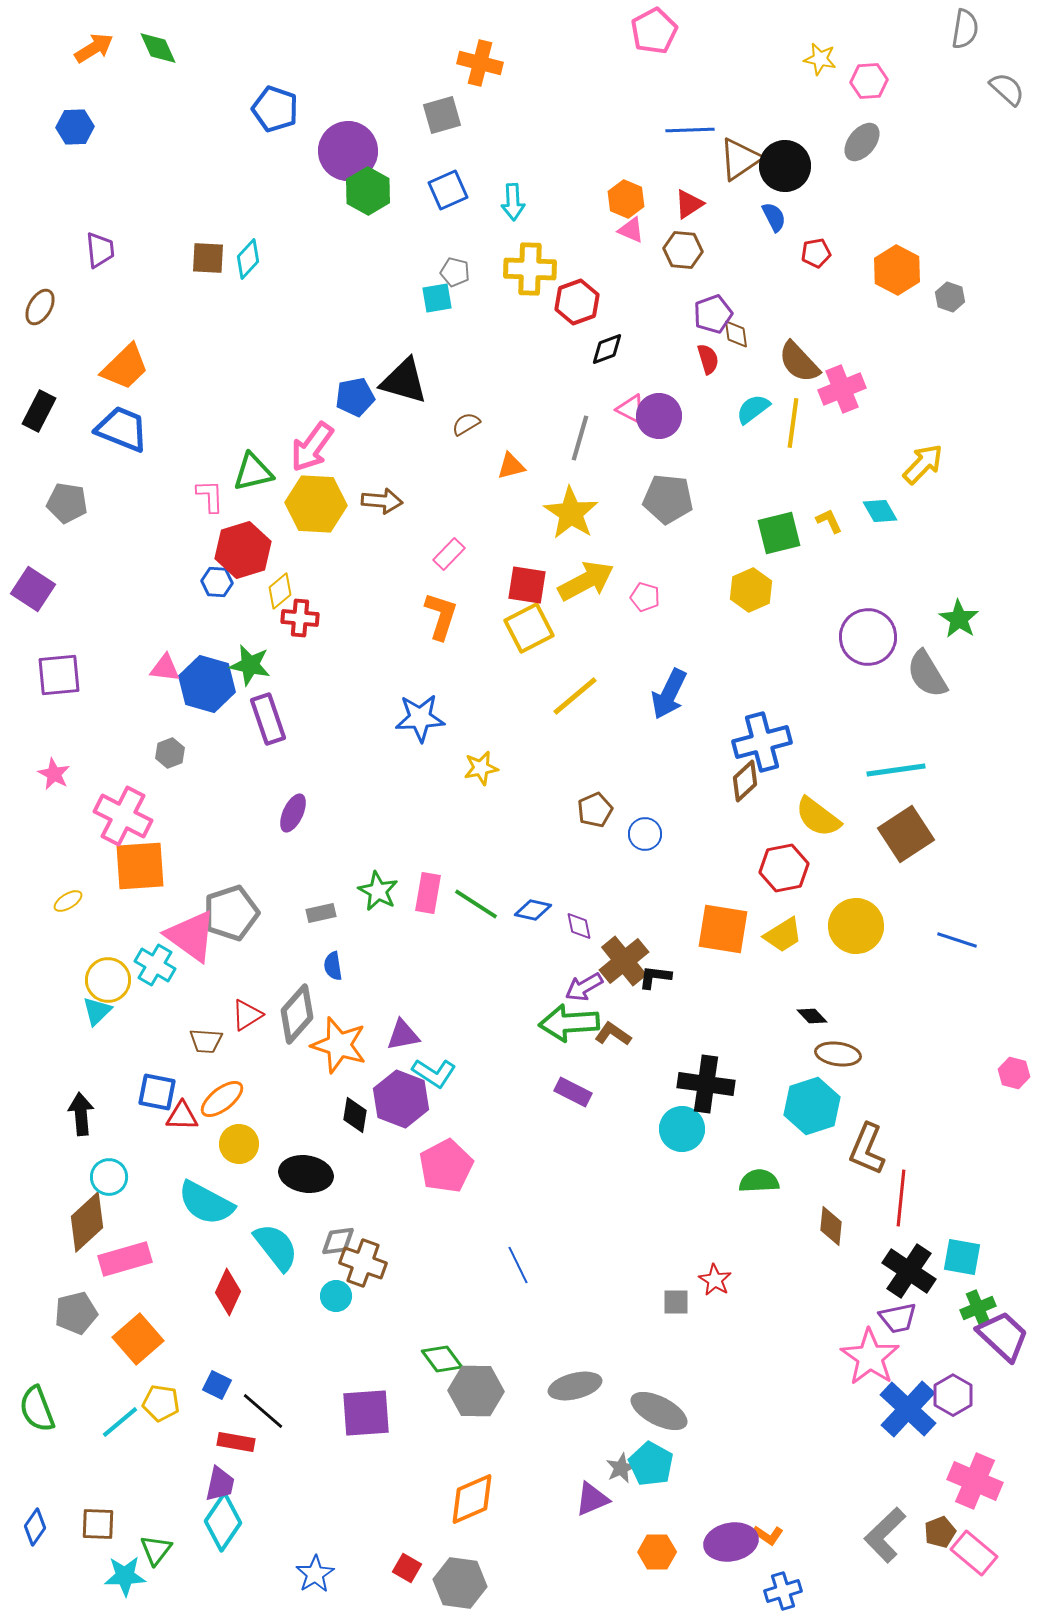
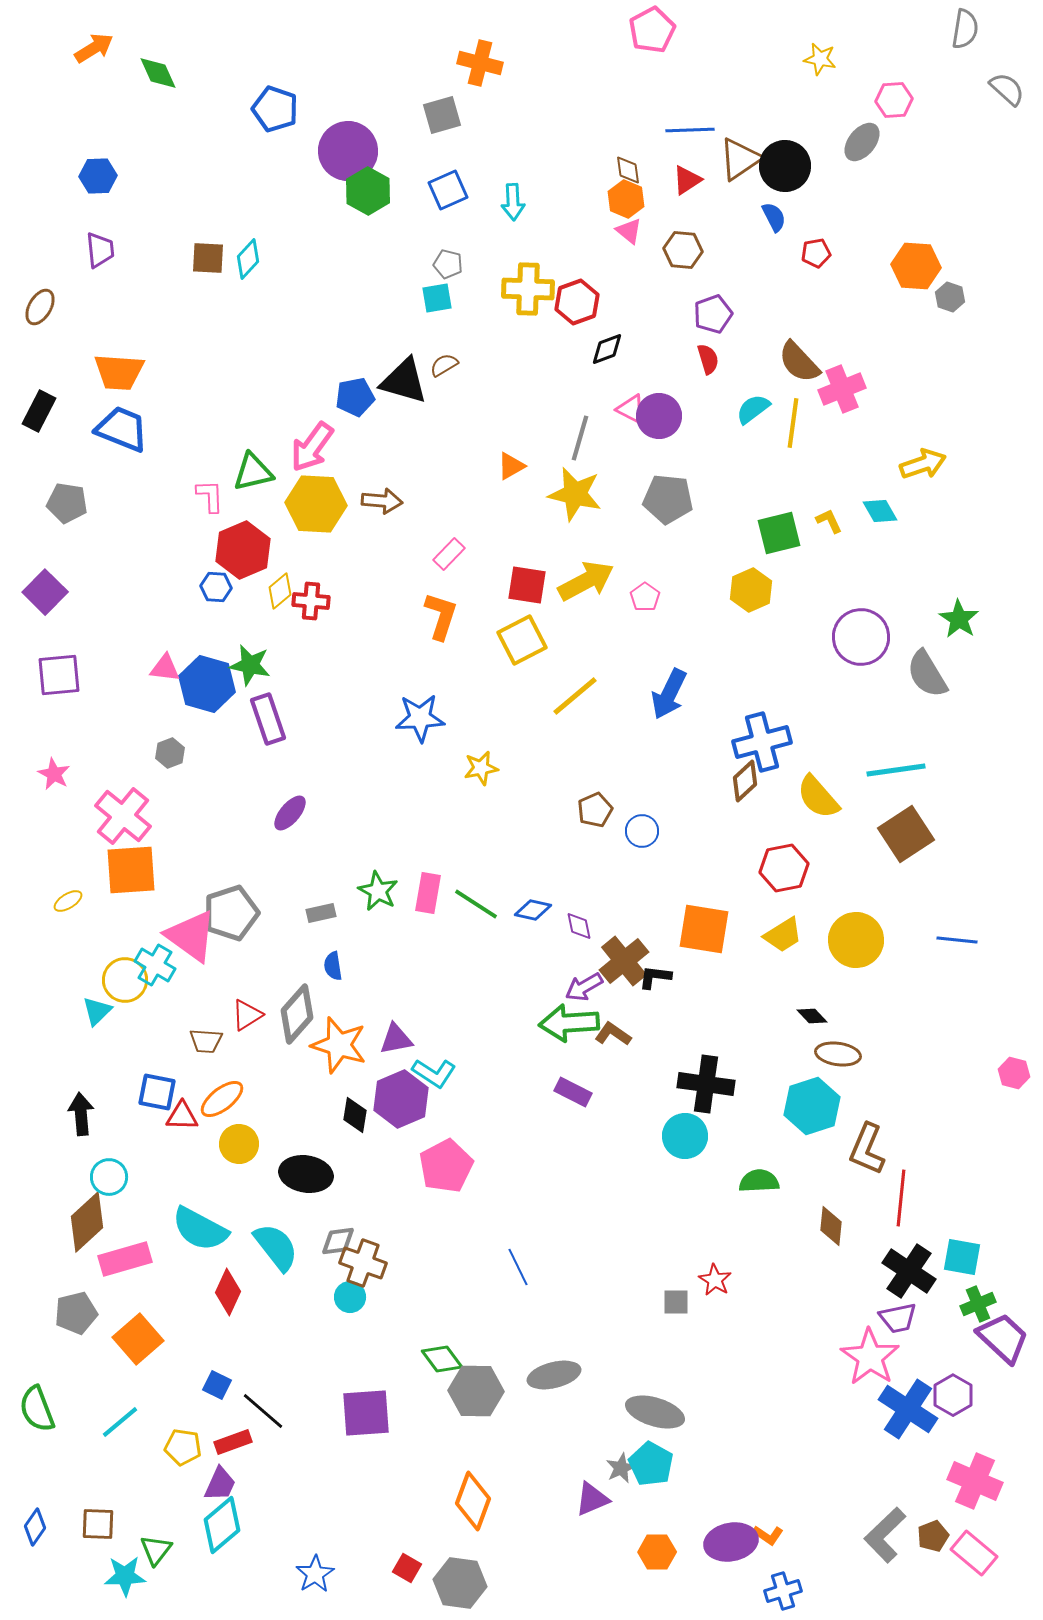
pink pentagon at (654, 31): moved 2 px left, 1 px up
green diamond at (158, 48): moved 25 px down
pink hexagon at (869, 81): moved 25 px right, 19 px down
blue hexagon at (75, 127): moved 23 px right, 49 px down
red triangle at (689, 204): moved 2 px left, 24 px up
pink triangle at (631, 230): moved 2 px left, 1 px down; rotated 16 degrees clockwise
yellow cross at (530, 269): moved 2 px left, 20 px down
orange hexagon at (897, 270): moved 19 px right, 4 px up; rotated 24 degrees counterclockwise
gray pentagon at (455, 272): moved 7 px left, 8 px up
brown diamond at (736, 334): moved 108 px left, 164 px up
orange trapezoid at (125, 367): moved 6 px left, 5 px down; rotated 48 degrees clockwise
brown semicircle at (466, 424): moved 22 px left, 59 px up
yellow arrow at (923, 464): rotated 27 degrees clockwise
orange triangle at (511, 466): rotated 16 degrees counterclockwise
yellow star at (571, 513): moved 4 px right, 19 px up; rotated 20 degrees counterclockwise
red hexagon at (243, 550): rotated 6 degrees counterclockwise
blue hexagon at (217, 582): moved 1 px left, 5 px down
purple square at (33, 589): moved 12 px right, 3 px down; rotated 12 degrees clockwise
pink pentagon at (645, 597): rotated 20 degrees clockwise
red cross at (300, 618): moved 11 px right, 17 px up
yellow square at (529, 628): moved 7 px left, 12 px down
purple circle at (868, 637): moved 7 px left
purple ellipse at (293, 813): moved 3 px left; rotated 15 degrees clockwise
pink cross at (123, 816): rotated 12 degrees clockwise
yellow semicircle at (818, 817): moved 20 px up; rotated 12 degrees clockwise
blue circle at (645, 834): moved 3 px left, 3 px up
orange square at (140, 866): moved 9 px left, 4 px down
yellow circle at (856, 926): moved 14 px down
orange square at (723, 929): moved 19 px left
blue line at (957, 940): rotated 12 degrees counterclockwise
yellow circle at (108, 980): moved 17 px right
purple triangle at (403, 1035): moved 7 px left, 4 px down
purple hexagon at (401, 1099): rotated 16 degrees clockwise
cyan circle at (682, 1129): moved 3 px right, 7 px down
cyan semicircle at (206, 1203): moved 6 px left, 26 px down
blue line at (518, 1265): moved 2 px down
cyan circle at (336, 1296): moved 14 px right, 1 px down
green cross at (978, 1308): moved 4 px up
purple trapezoid at (1003, 1336): moved 2 px down
gray ellipse at (575, 1386): moved 21 px left, 11 px up
yellow pentagon at (161, 1403): moved 22 px right, 44 px down
blue cross at (908, 1409): rotated 10 degrees counterclockwise
gray ellipse at (659, 1411): moved 4 px left, 1 px down; rotated 10 degrees counterclockwise
red rectangle at (236, 1442): moved 3 px left; rotated 30 degrees counterclockwise
purple trapezoid at (220, 1484): rotated 12 degrees clockwise
orange diamond at (472, 1499): moved 1 px right, 2 px down; rotated 46 degrees counterclockwise
cyan diamond at (223, 1522): moved 1 px left, 3 px down; rotated 16 degrees clockwise
brown pentagon at (940, 1532): moved 7 px left, 4 px down
